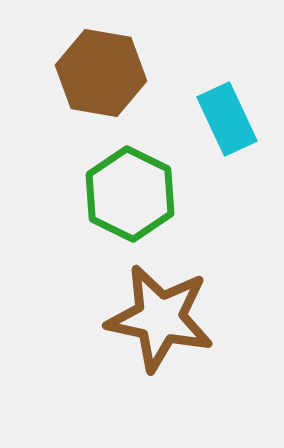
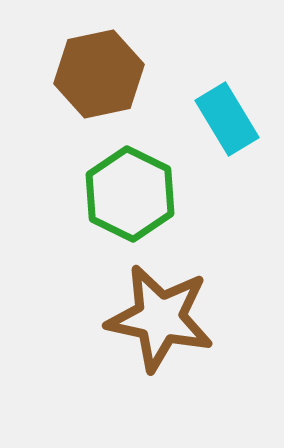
brown hexagon: moved 2 px left, 1 px down; rotated 22 degrees counterclockwise
cyan rectangle: rotated 6 degrees counterclockwise
